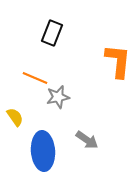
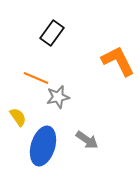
black rectangle: rotated 15 degrees clockwise
orange L-shape: rotated 33 degrees counterclockwise
orange line: moved 1 px right
yellow semicircle: moved 3 px right
blue ellipse: moved 5 px up; rotated 21 degrees clockwise
